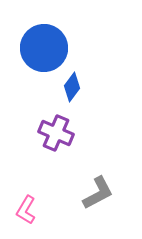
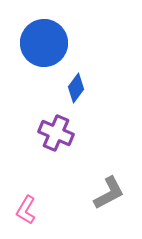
blue circle: moved 5 px up
blue diamond: moved 4 px right, 1 px down
gray L-shape: moved 11 px right
